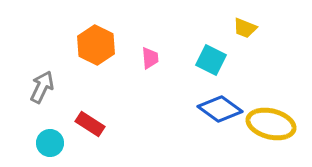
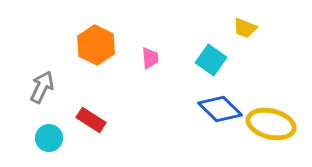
cyan square: rotated 8 degrees clockwise
blue diamond: rotated 9 degrees clockwise
red rectangle: moved 1 px right, 4 px up
cyan circle: moved 1 px left, 5 px up
